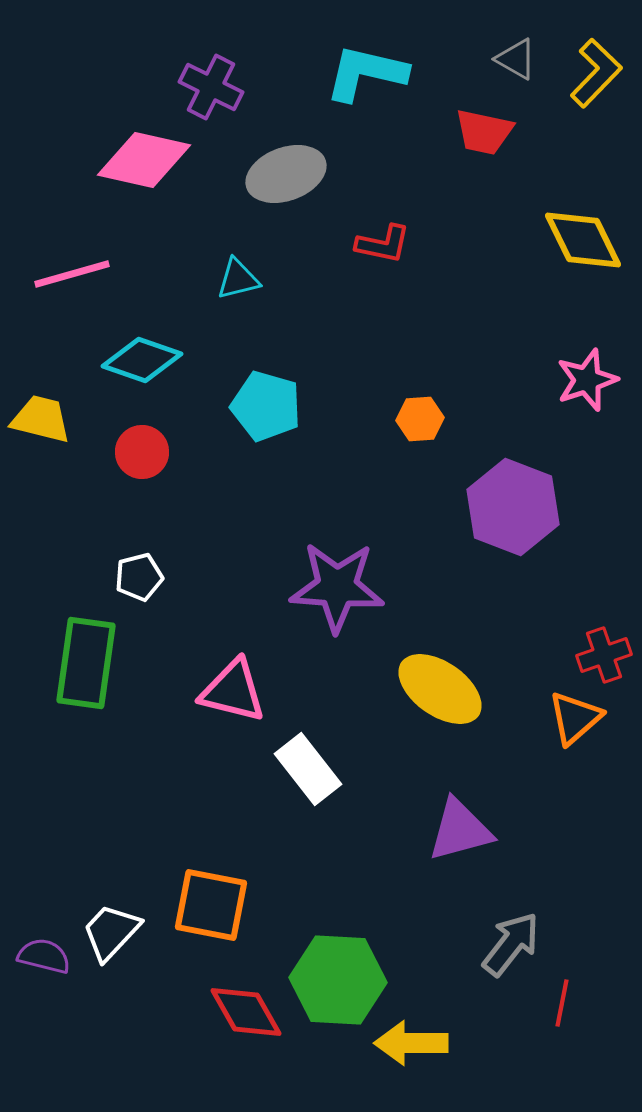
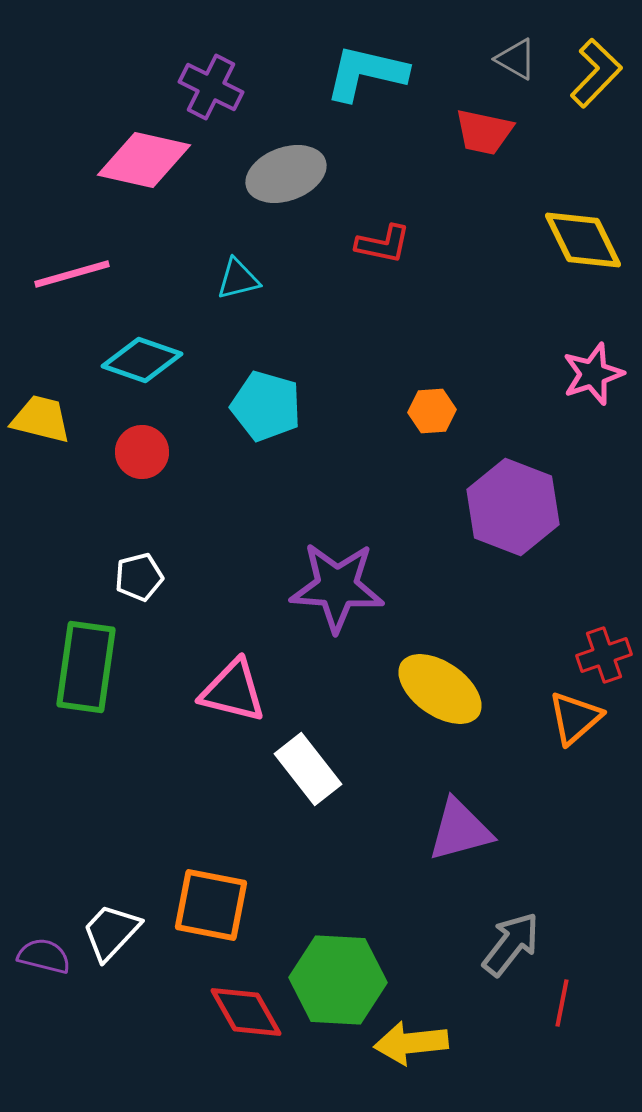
pink star: moved 6 px right, 6 px up
orange hexagon: moved 12 px right, 8 px up
green rectangle: moved 4 px down
yellow arrow: rotated 6 degrees counterclockwise
